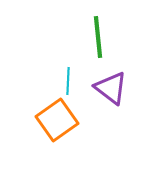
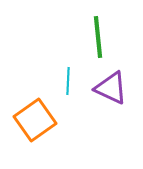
purple triangle: rotated 12 degrees counterclockwise
orange square: moved 22 px left
